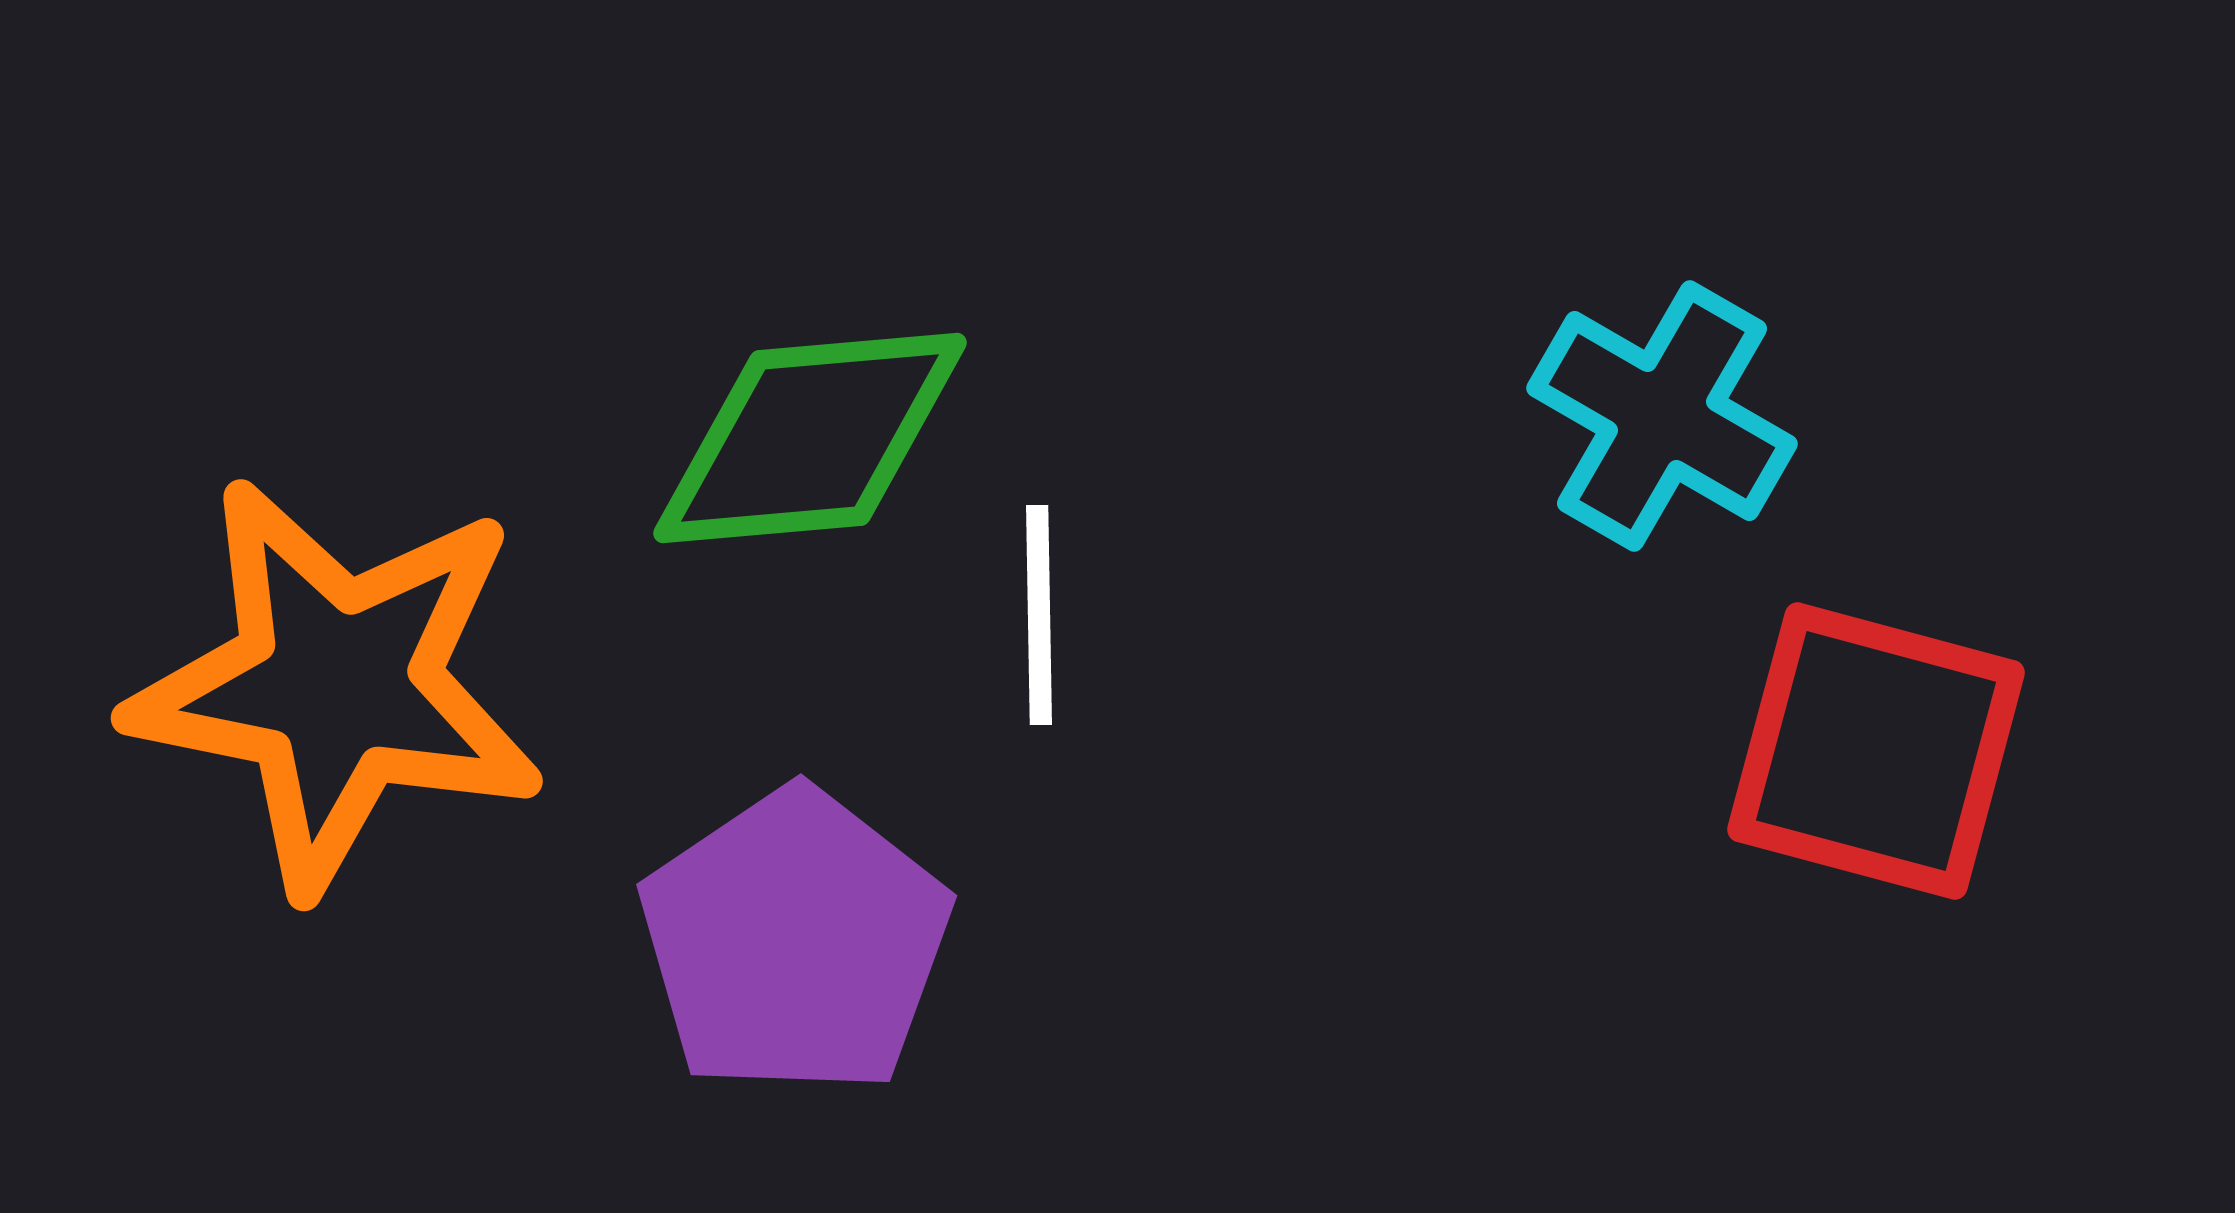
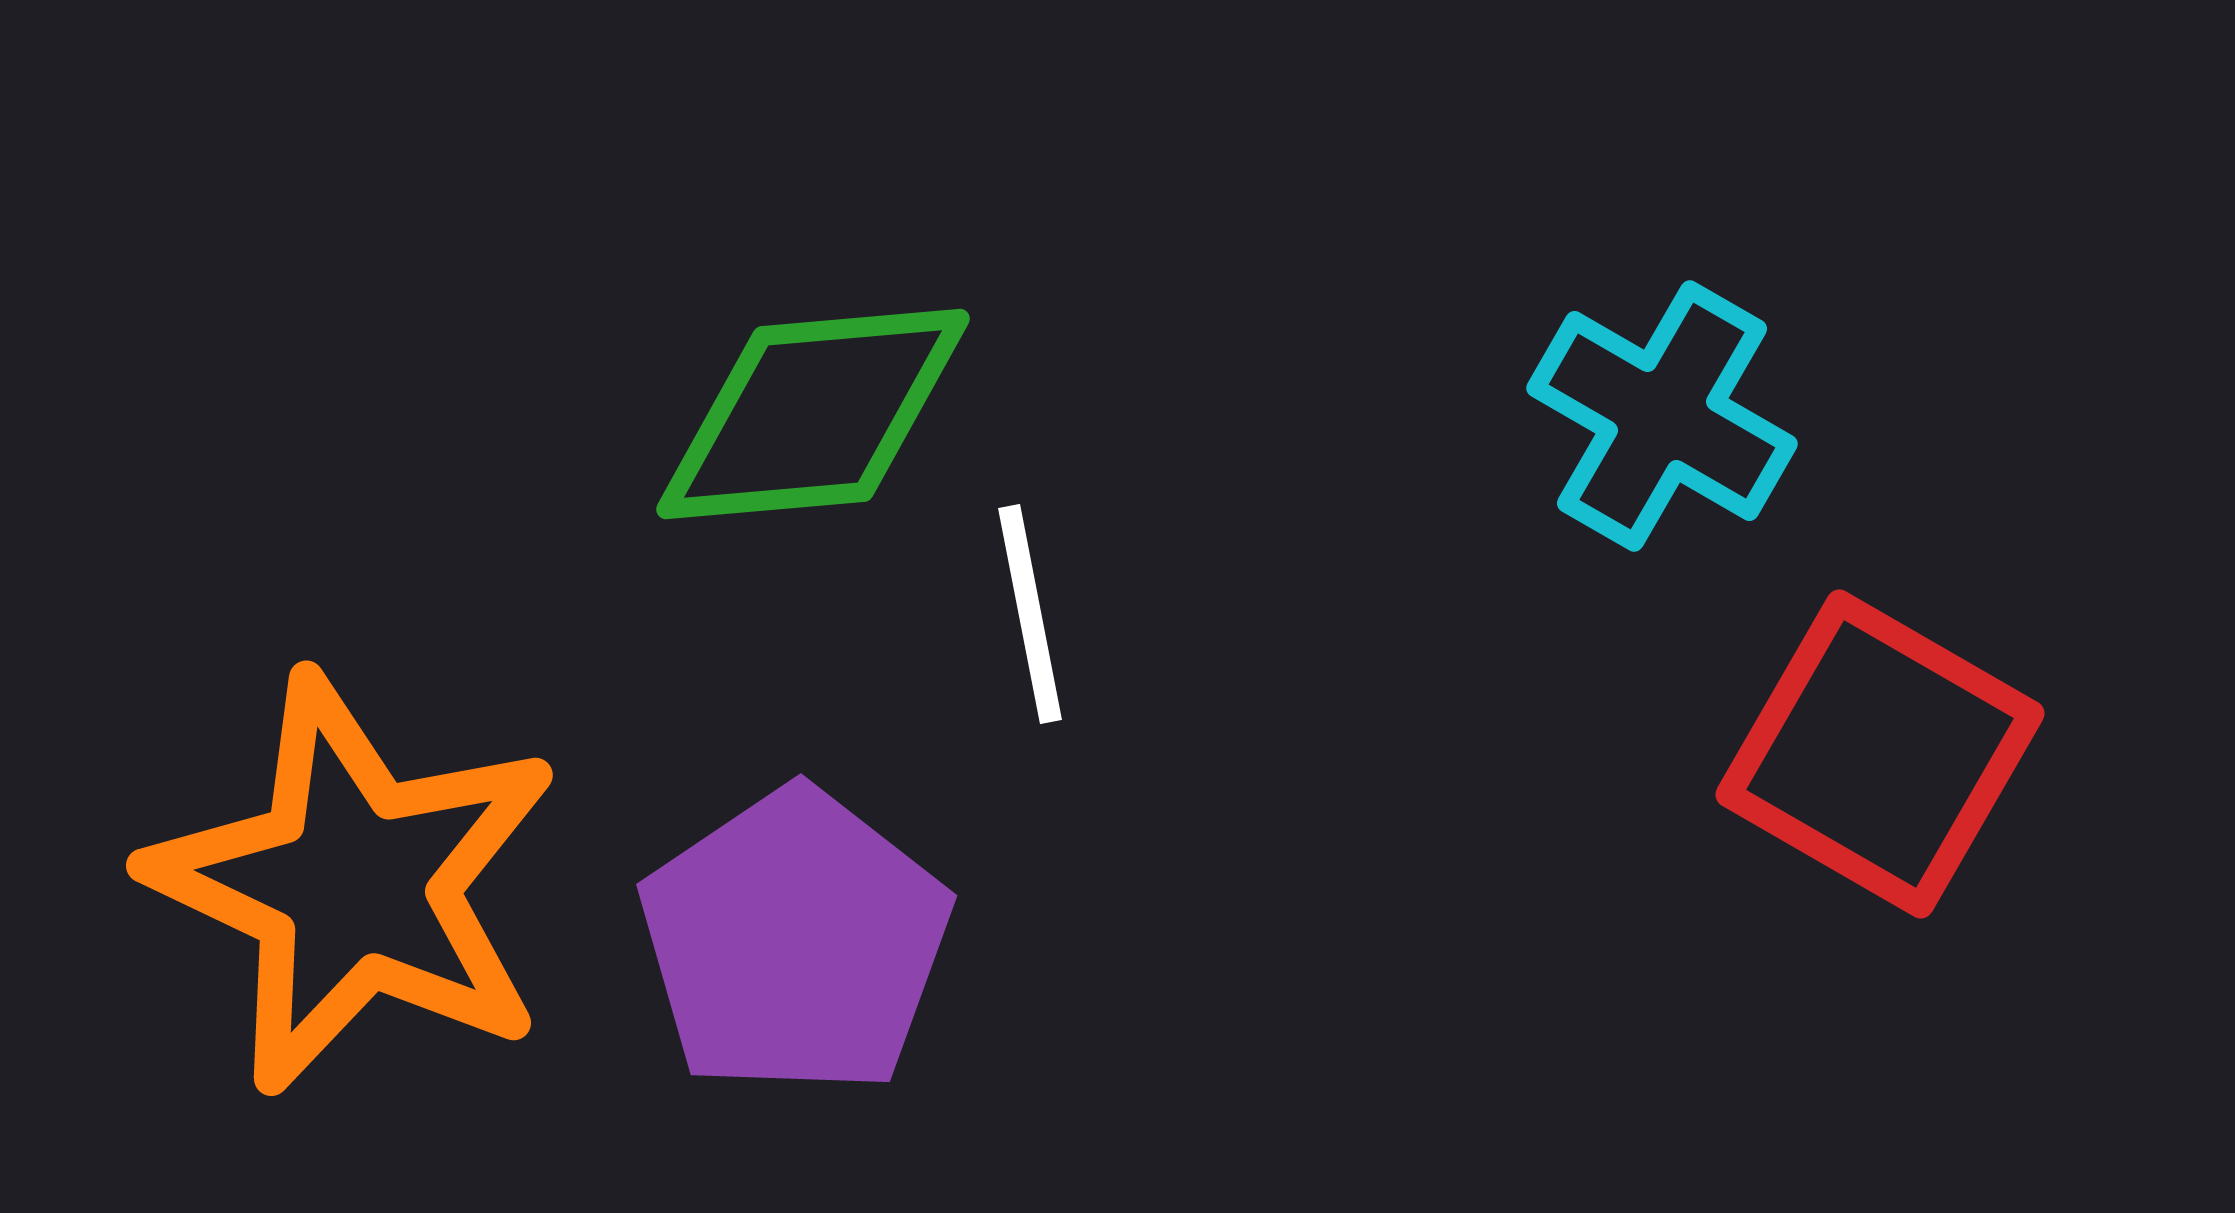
green diamond: moved 3 px right, 24 px up
white line: moved 9 px left, 1 px up; rotated 10 degrees counterclockwise
orange star: moved 17 px right, 199 px down; rotated 14 degrees clockwise
red square: moved 4 px right, 3 px down; rotated 15 degrees clockwise
